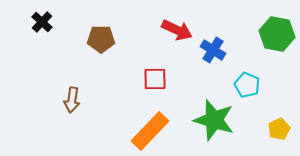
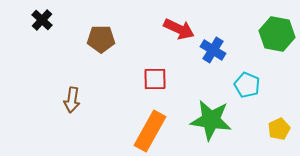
black cross: moved 2 px up
red arrow: moved 2 px right, 1 px up
green star: moved 3 px left; rotated 9 degrees counterclockwise
orange rectangle: rotated 15 degrees counterclockwise
